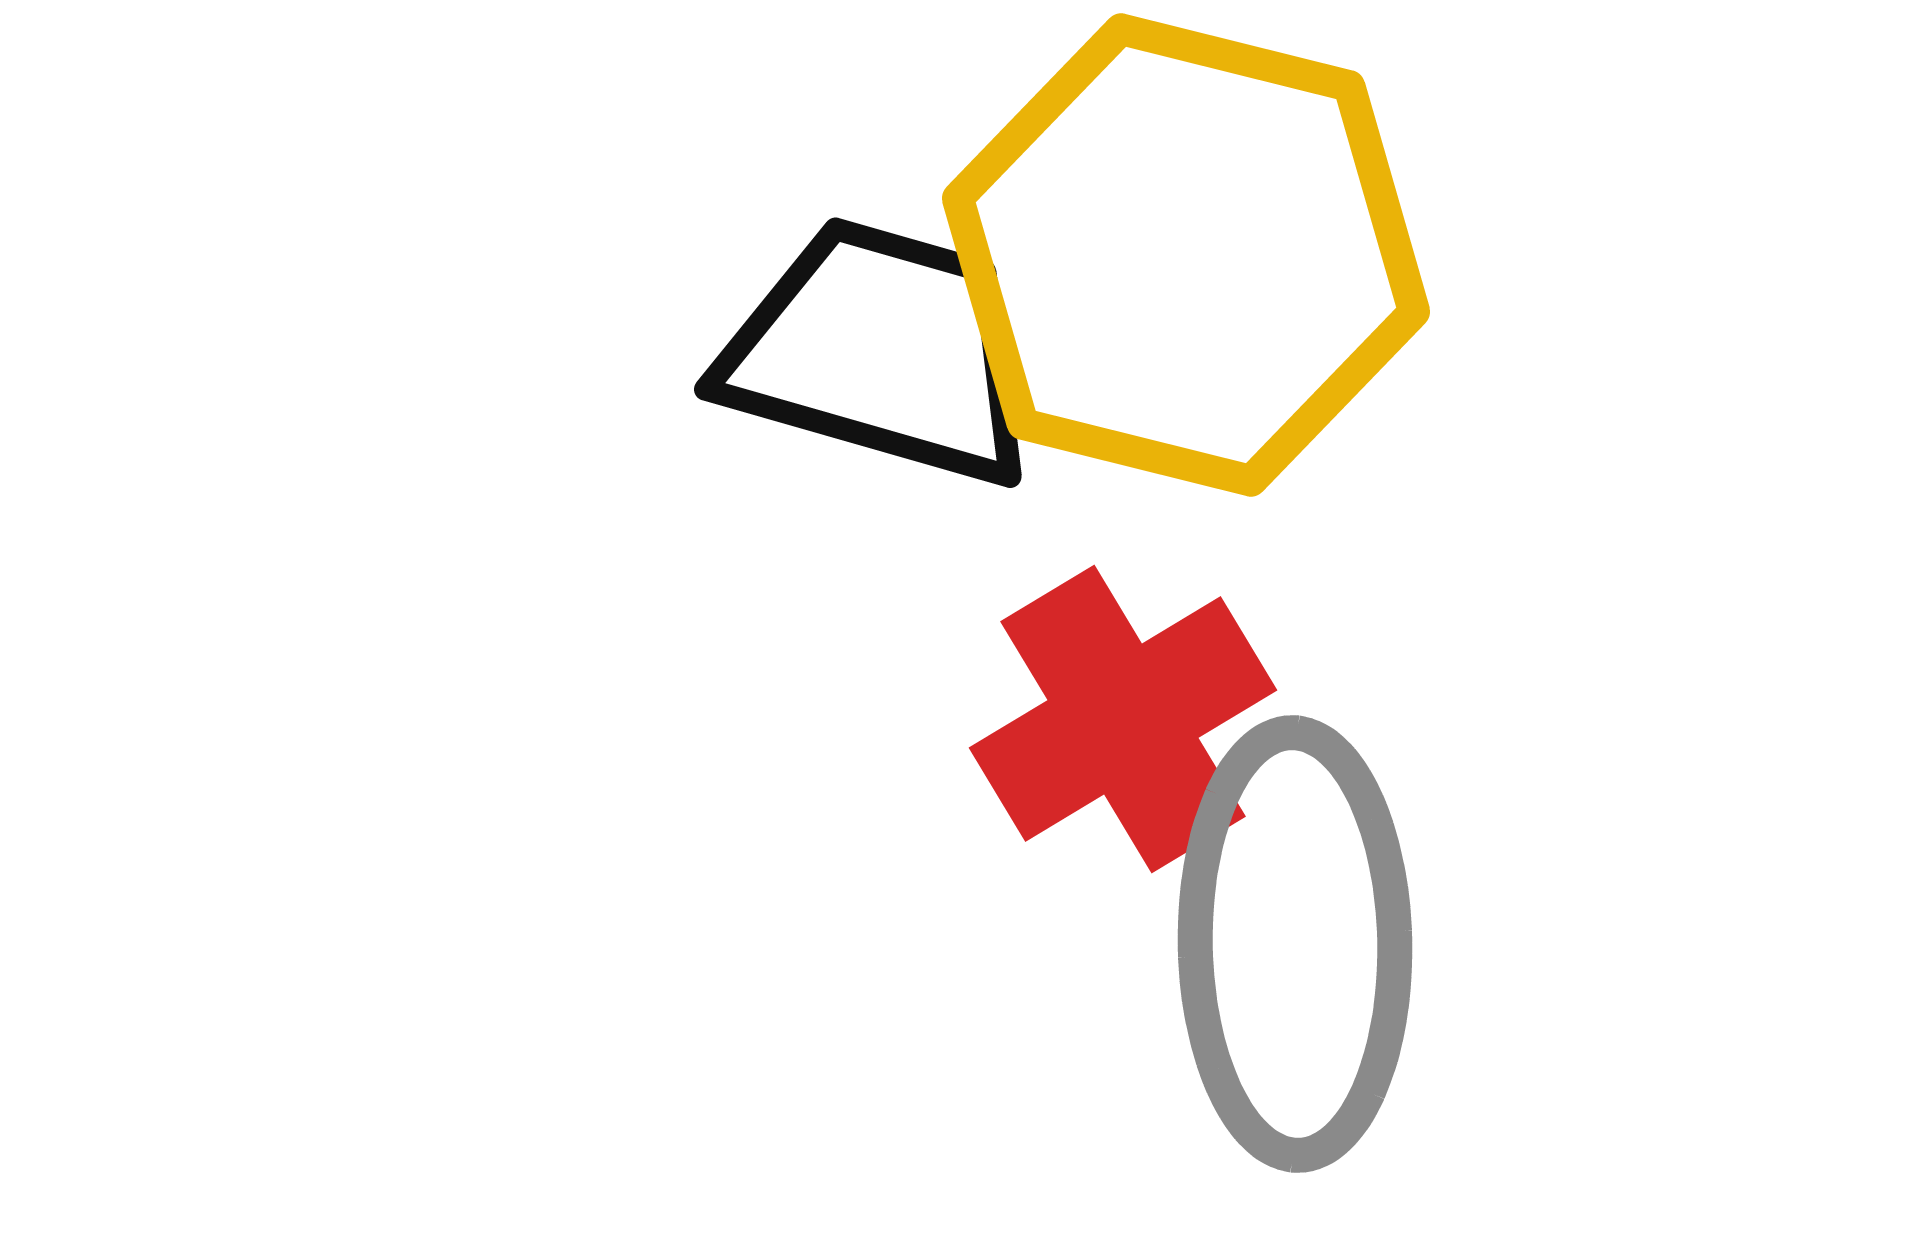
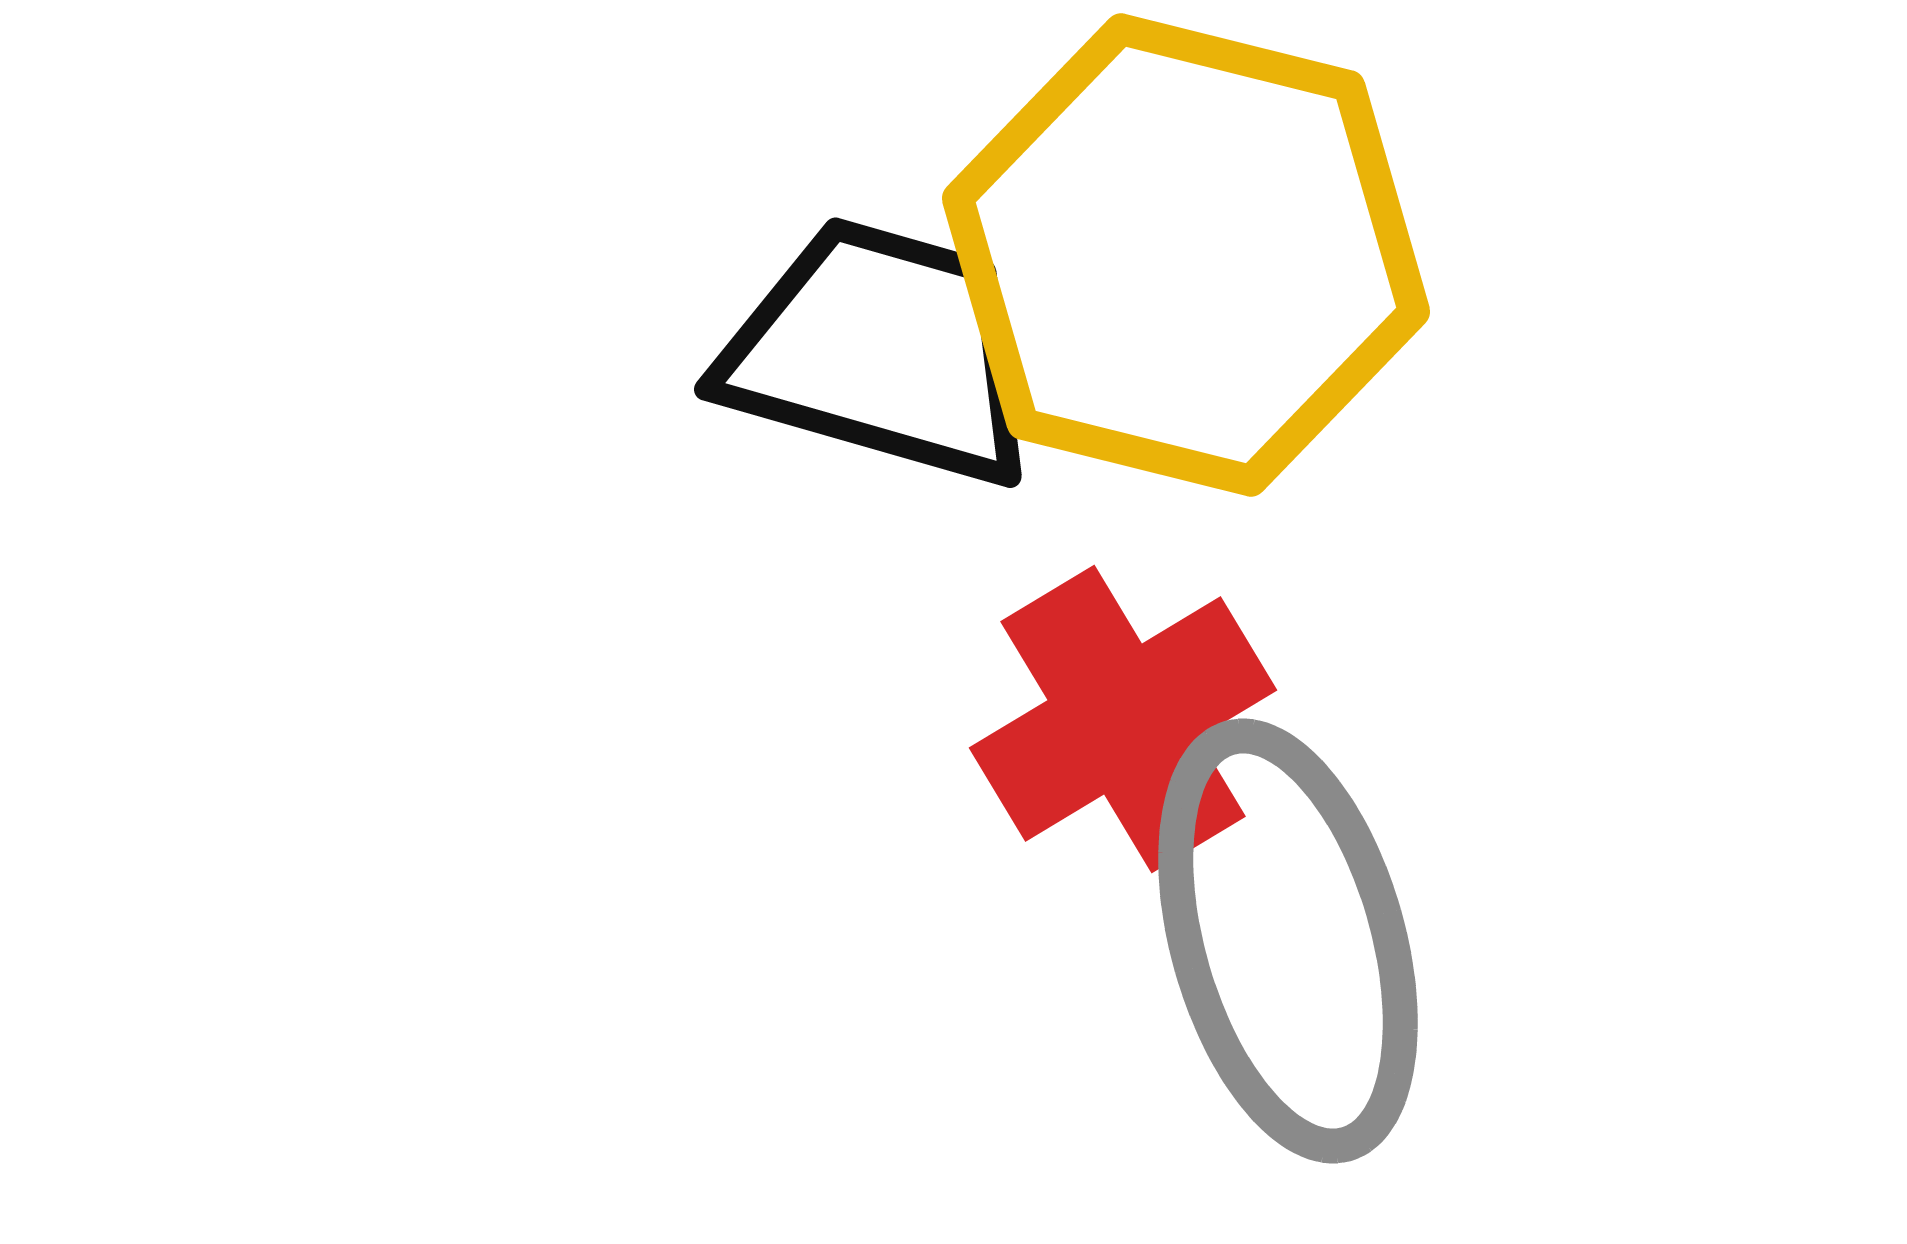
gray ellipse: moved 7 px left, 3 px up; rotated 15 degrees counterclockwise
